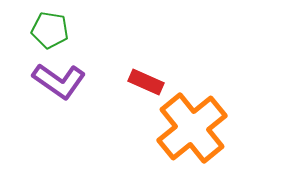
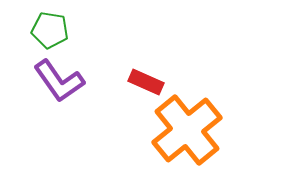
purple L-shape: rotated 20 degrees clockwise
orange cross: moved 5 px left, 2 px down
